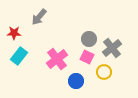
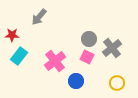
red star: moved 2 px left, 2 px down
pink cross: moved 2 px left, 2 px down
yellow circle: moved 13 px right, 11 px down
